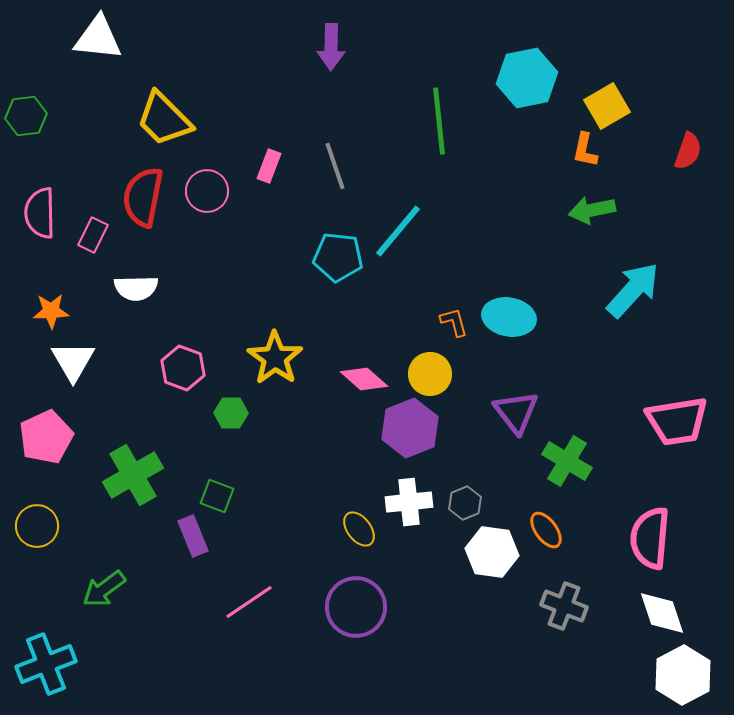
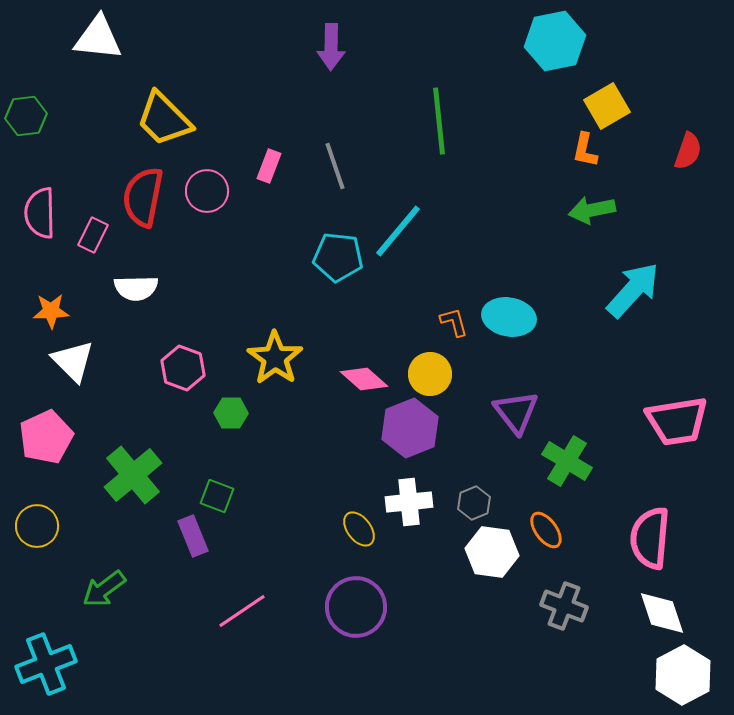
cyan hexagon at (527, 78): moved 28 px right, 37 px up
white triangle at (73, 361): rotated 15 degrees counterclockwise
green cross at (133, 475): rotated 10 degrees counterclockwise
gray hexagon at (465, 503): moved 9 px right
pink line at (249, 602): moved 7 px left, 9 px down
